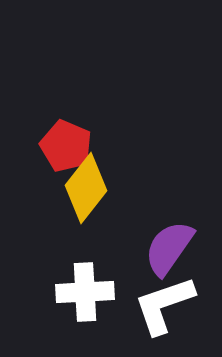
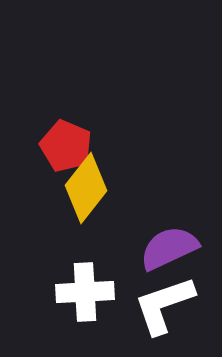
purple semicircle: rotated 30 degrees clockwise
